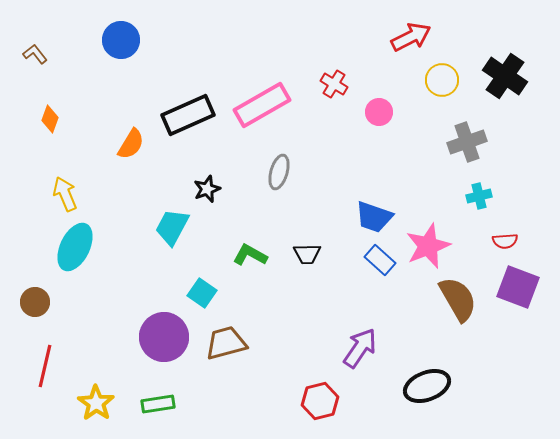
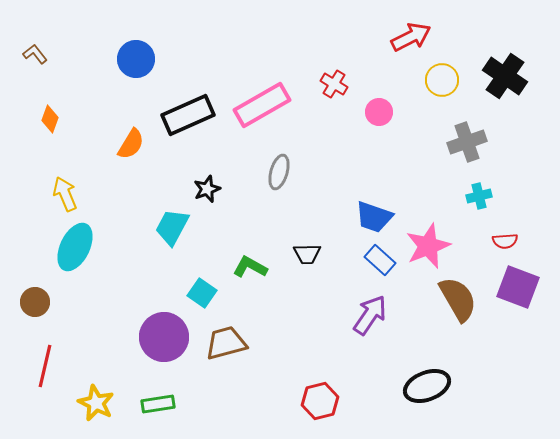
blue circle: moved 15 px right, 19 px down
green L-shape: moved 12 px down
purple arrow: moved 10 px right, 33 px up
yellow star: rotated 9 degrees counterclockwise
